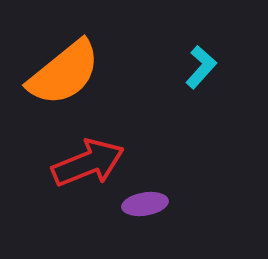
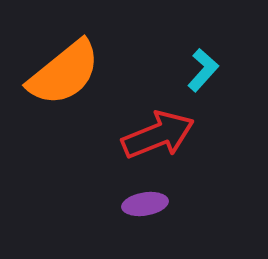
cyan L-shape: moved 2 px right, 3 px down
red arrow: moved 70 px right, 28 px up
